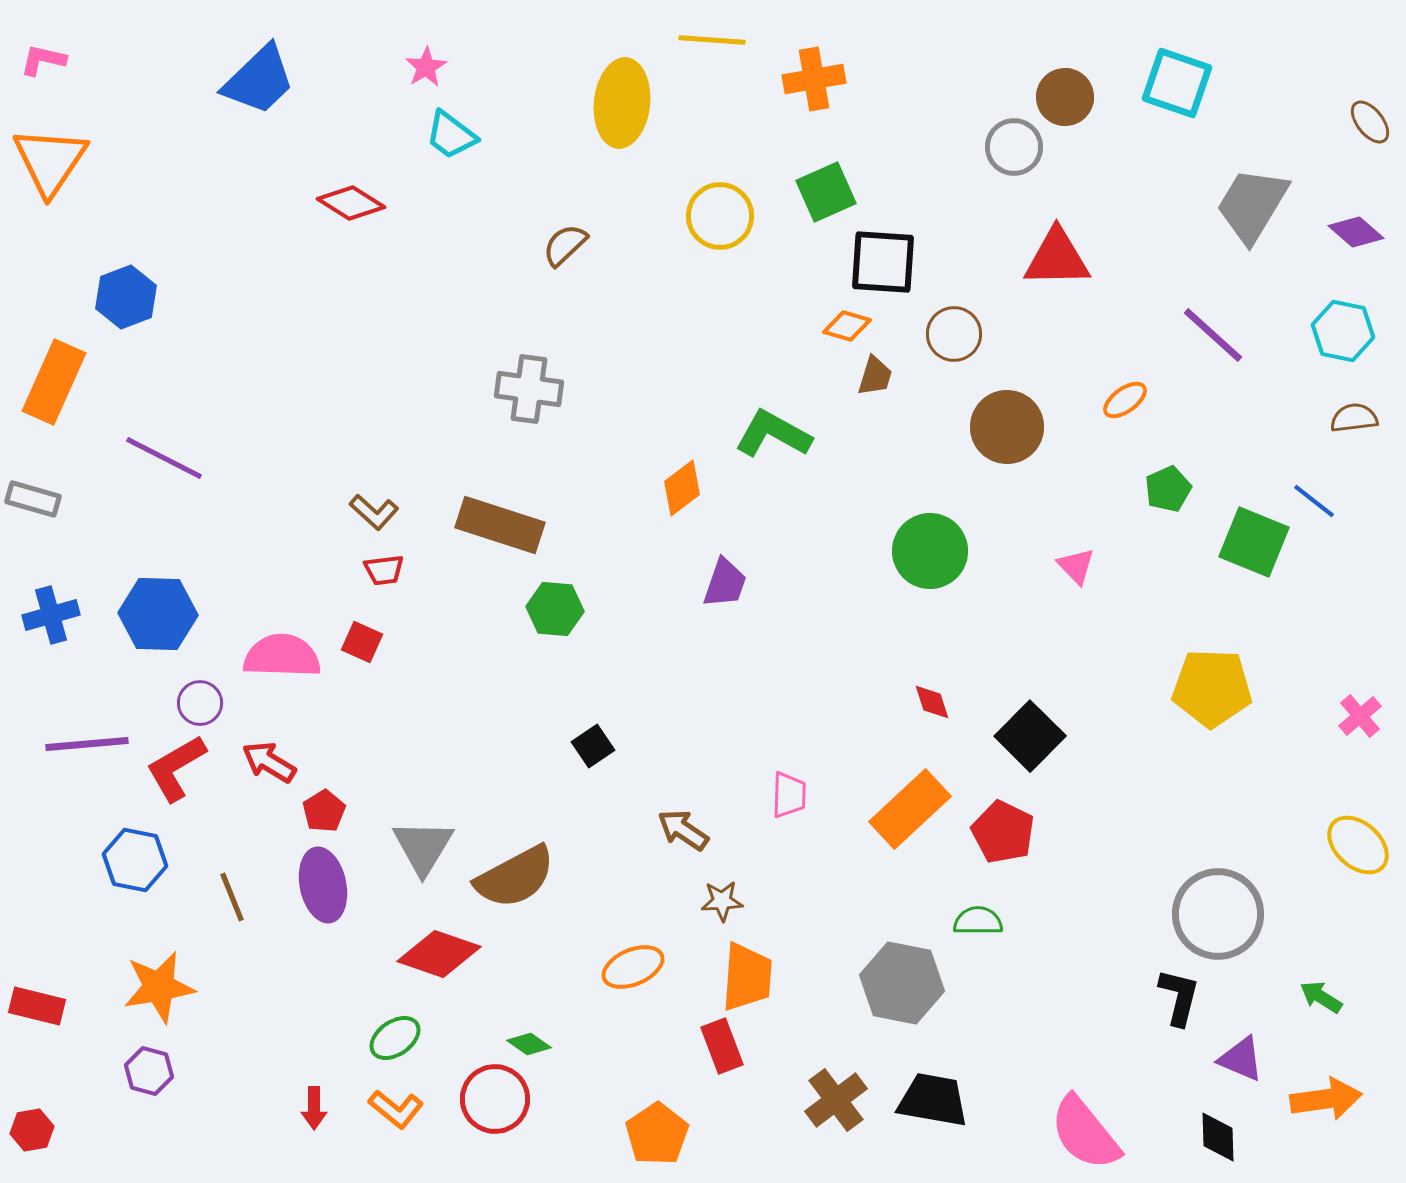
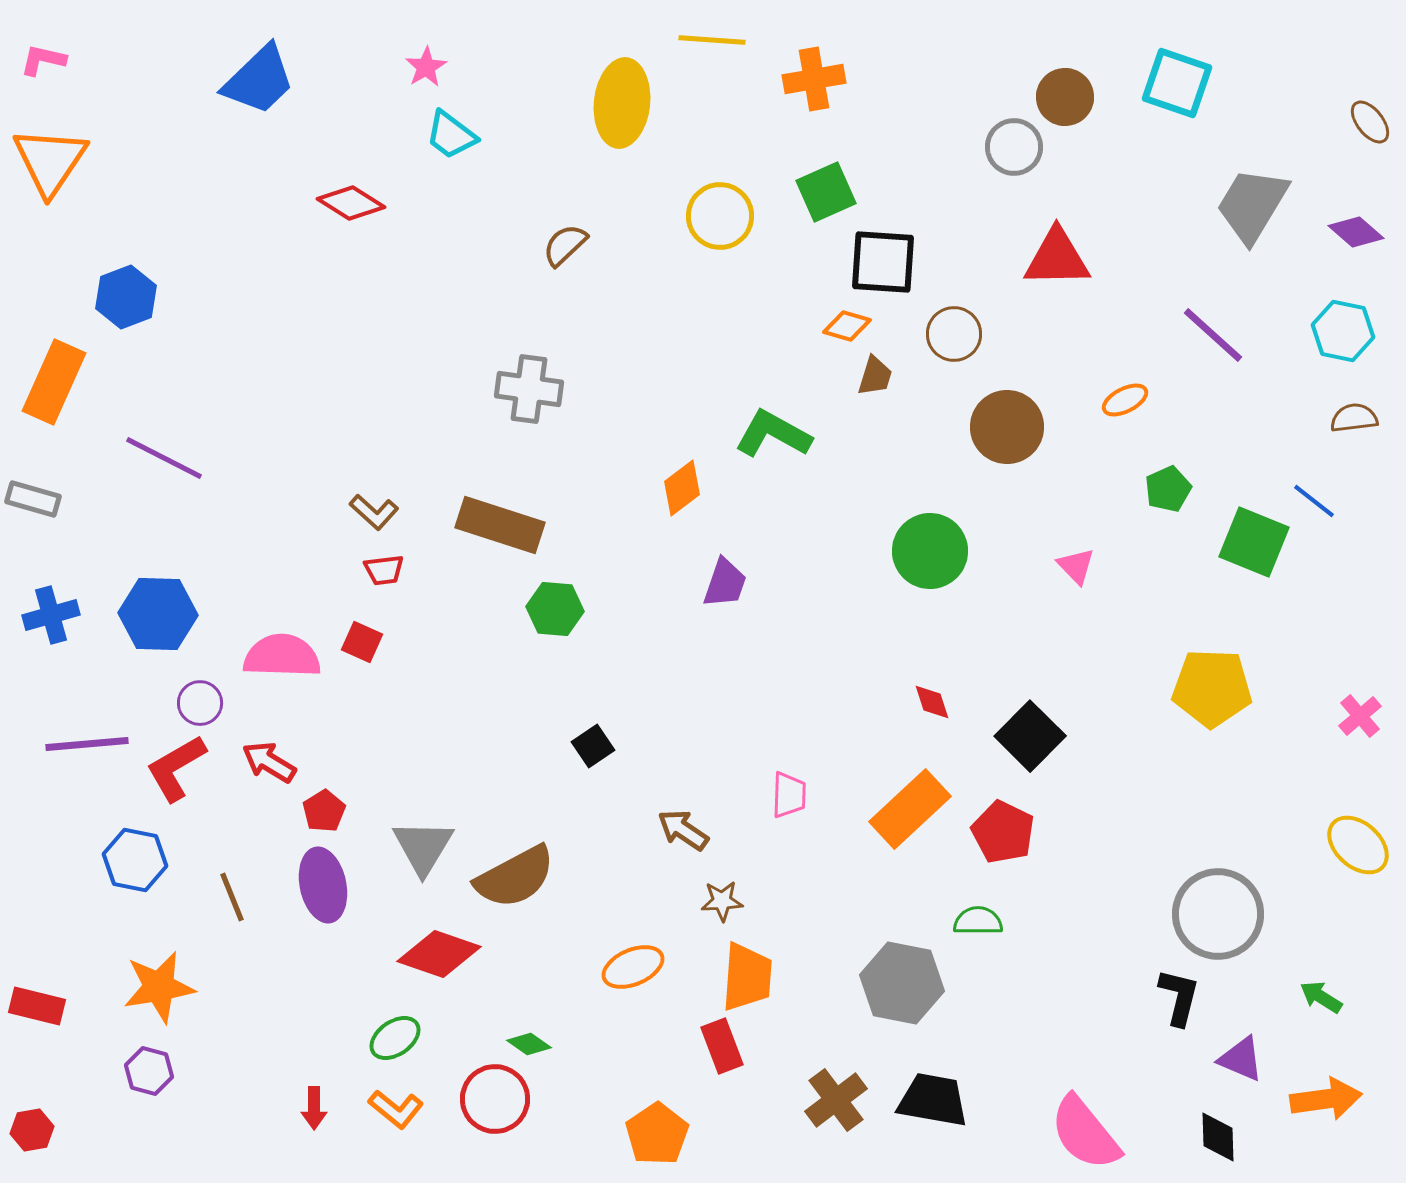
orange ellipse at (1125, 400): rotated 9 degrees clockwise
